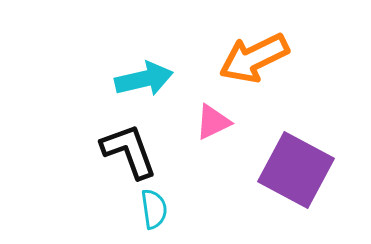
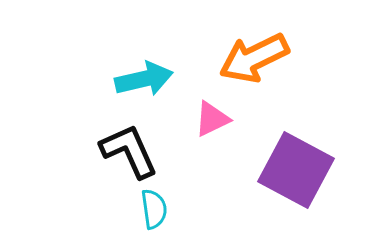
pink triangle: moved 1 px left, 3 px up
black L-shape: rotated 4 degrees counterclockwise
